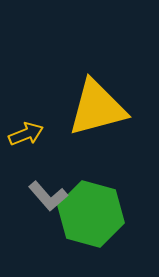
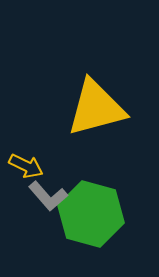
yellow triangle: moved 1 px left
yellow arrow: moved 32 px down; rotated 48 degrees clockwise
